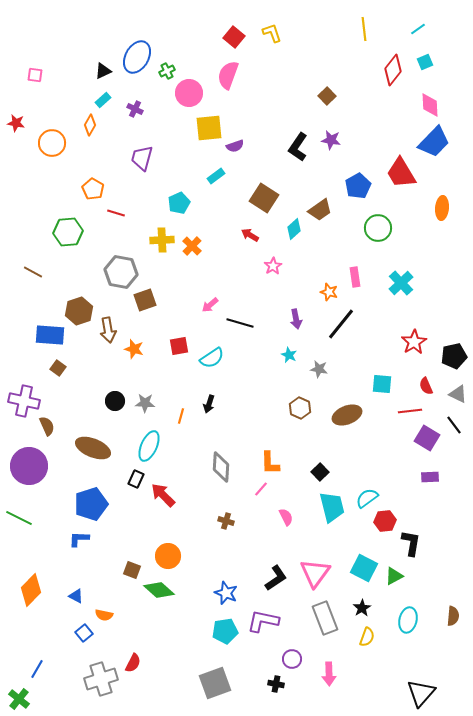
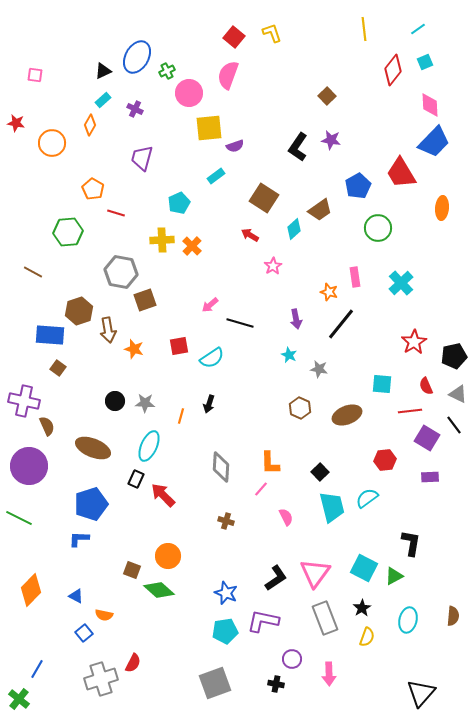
red hexagon at (385, 521): moved 61 px up
